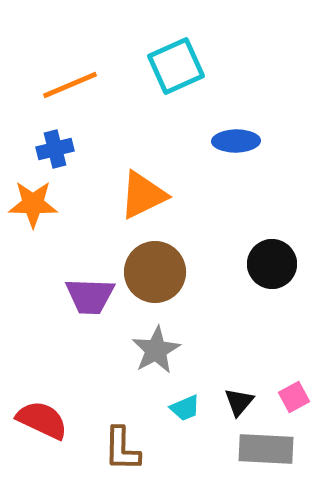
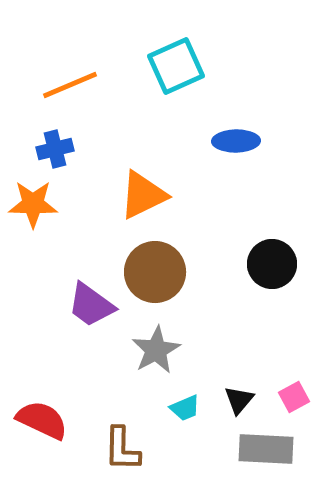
purple trapezoid: moved 1 px right, 9 px down; rotated 34 degrees clockwise
black triangle: moved 2 px up
